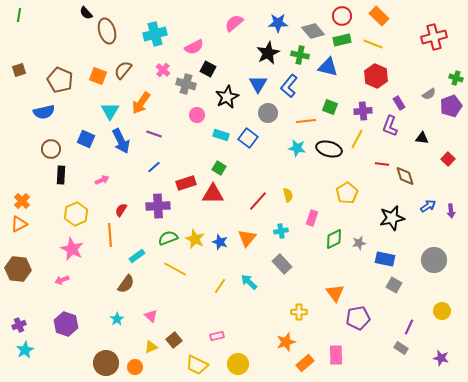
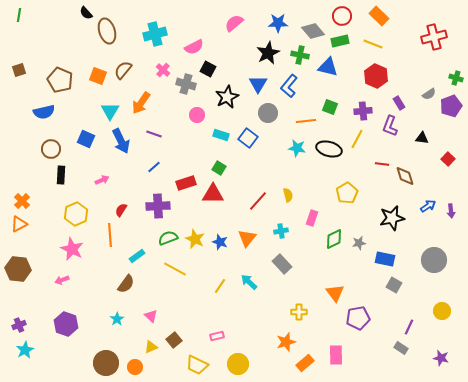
green rectangle at (342, 40): moved 2 px left, 1 px down
